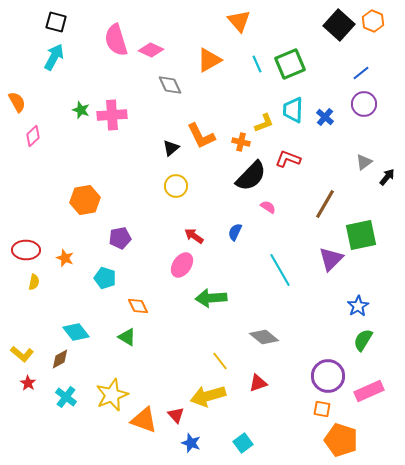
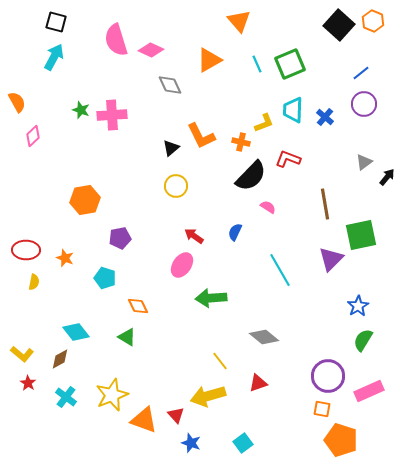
brown line at (325, 204): rotated 40 degrees counterclockwise
